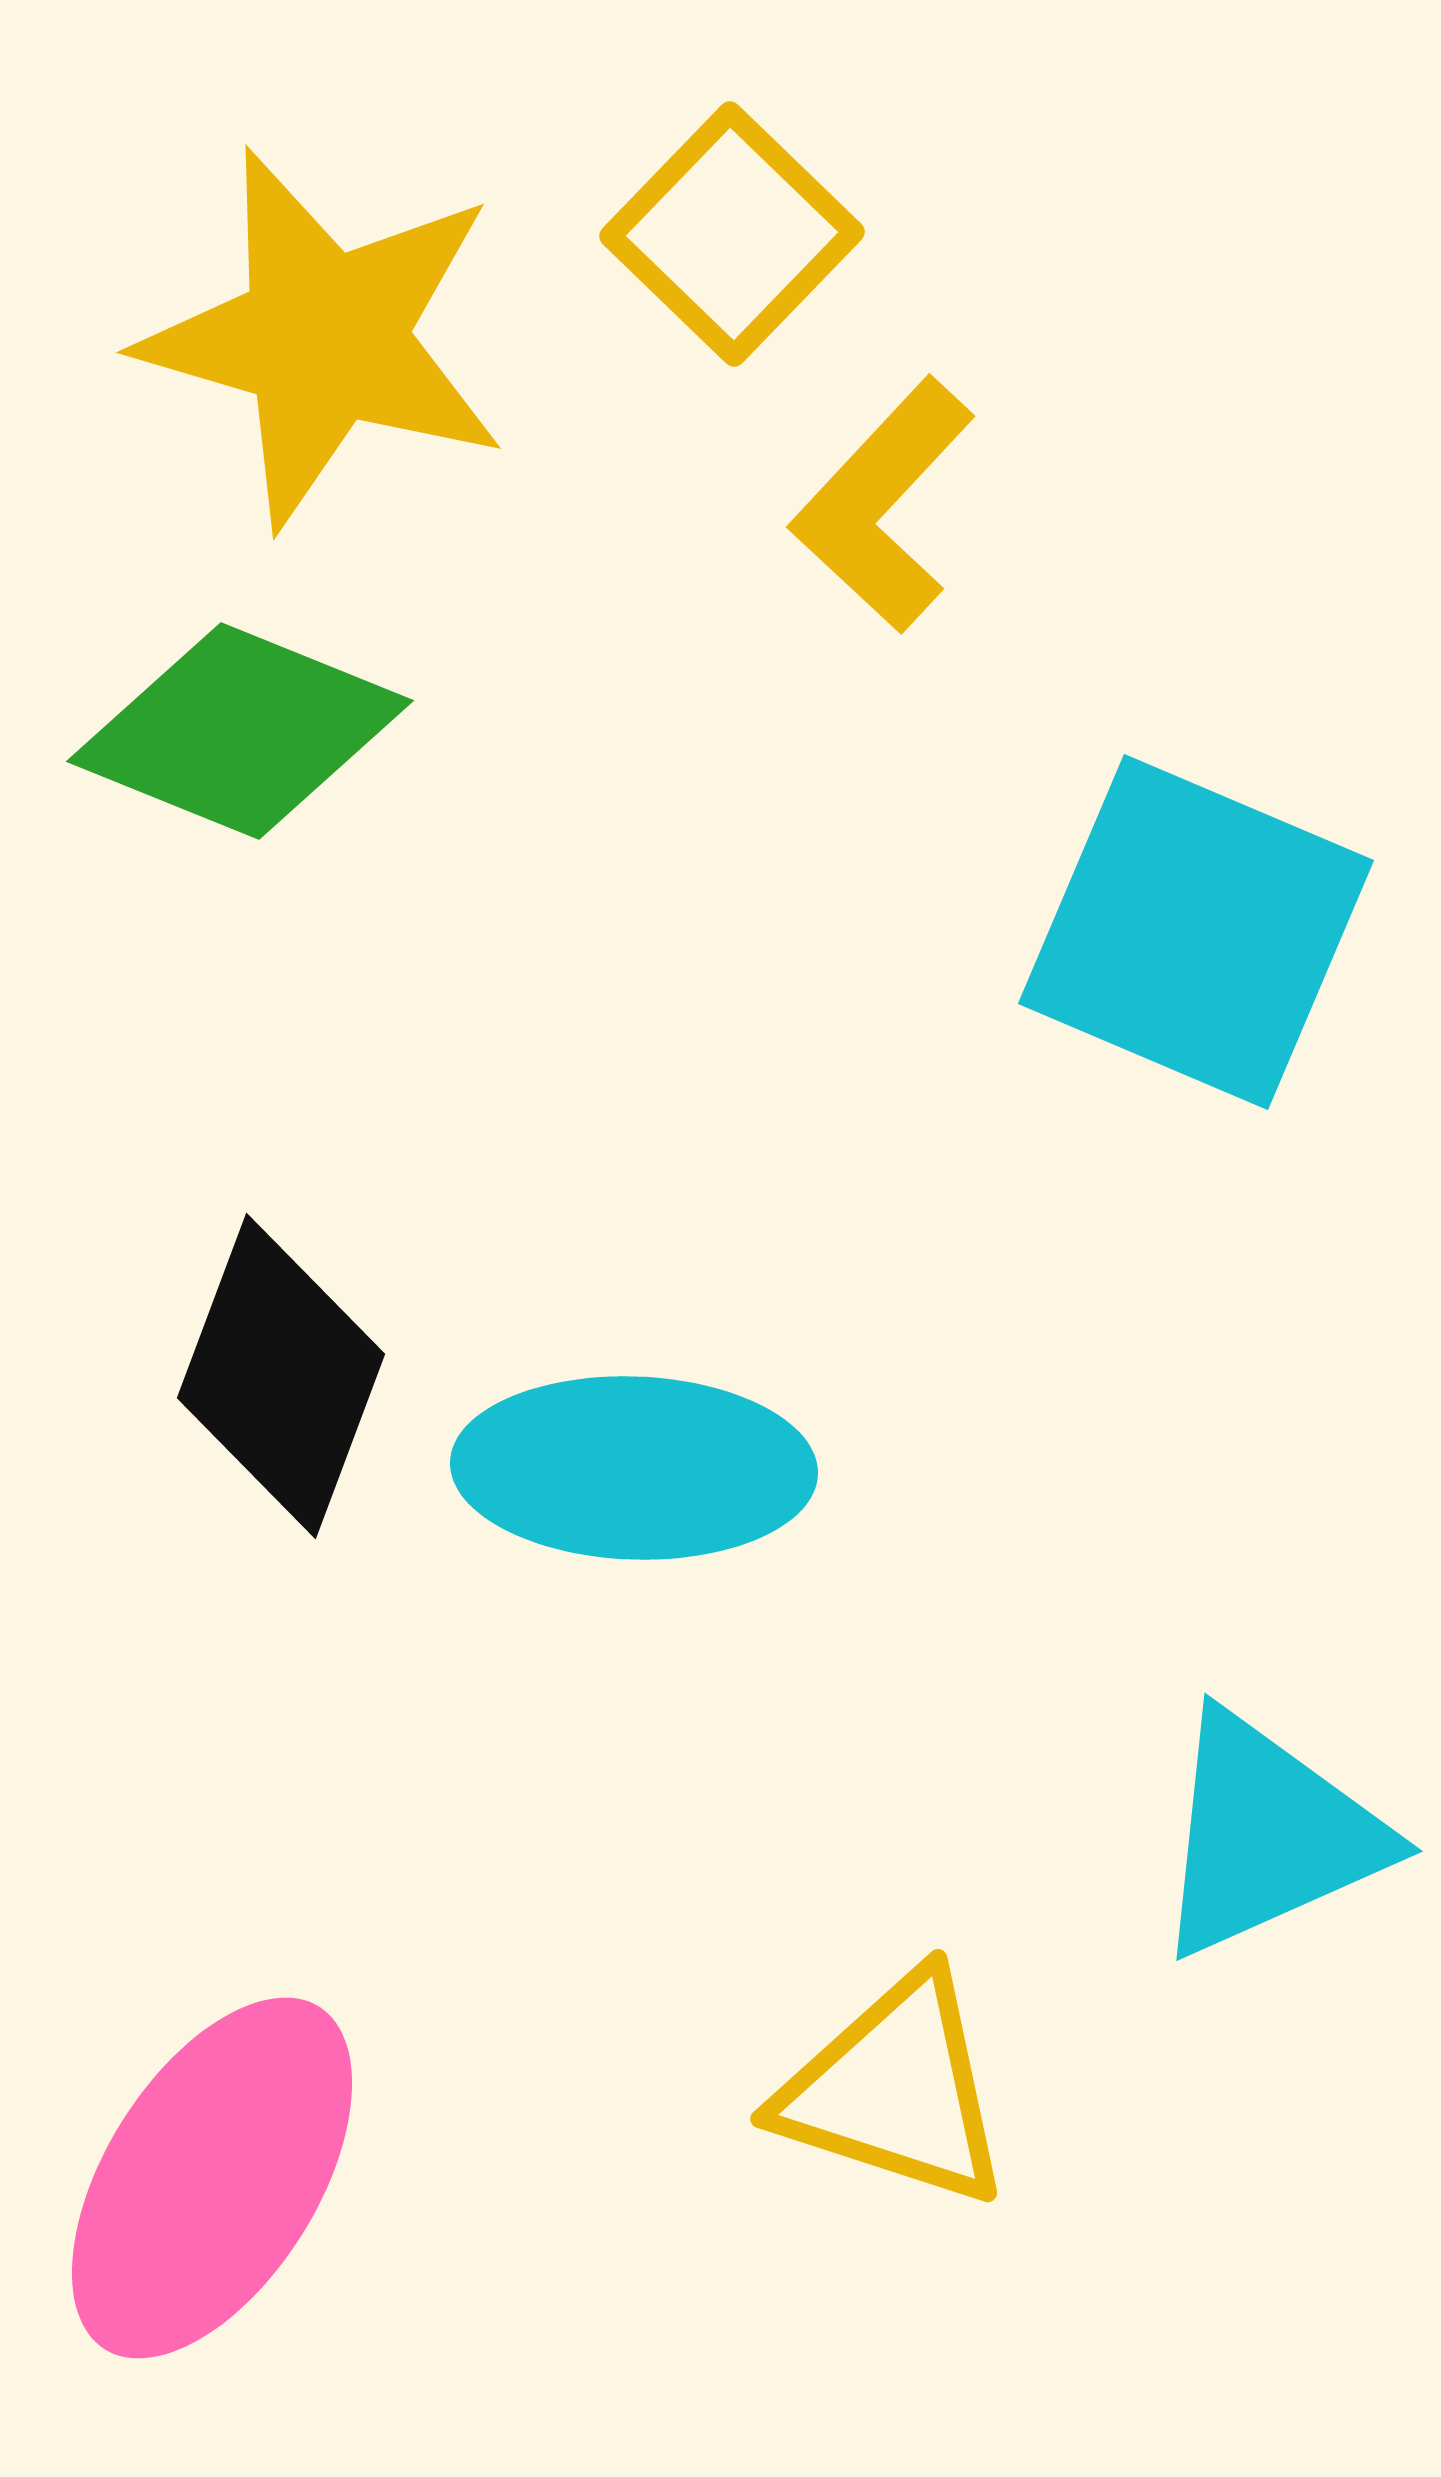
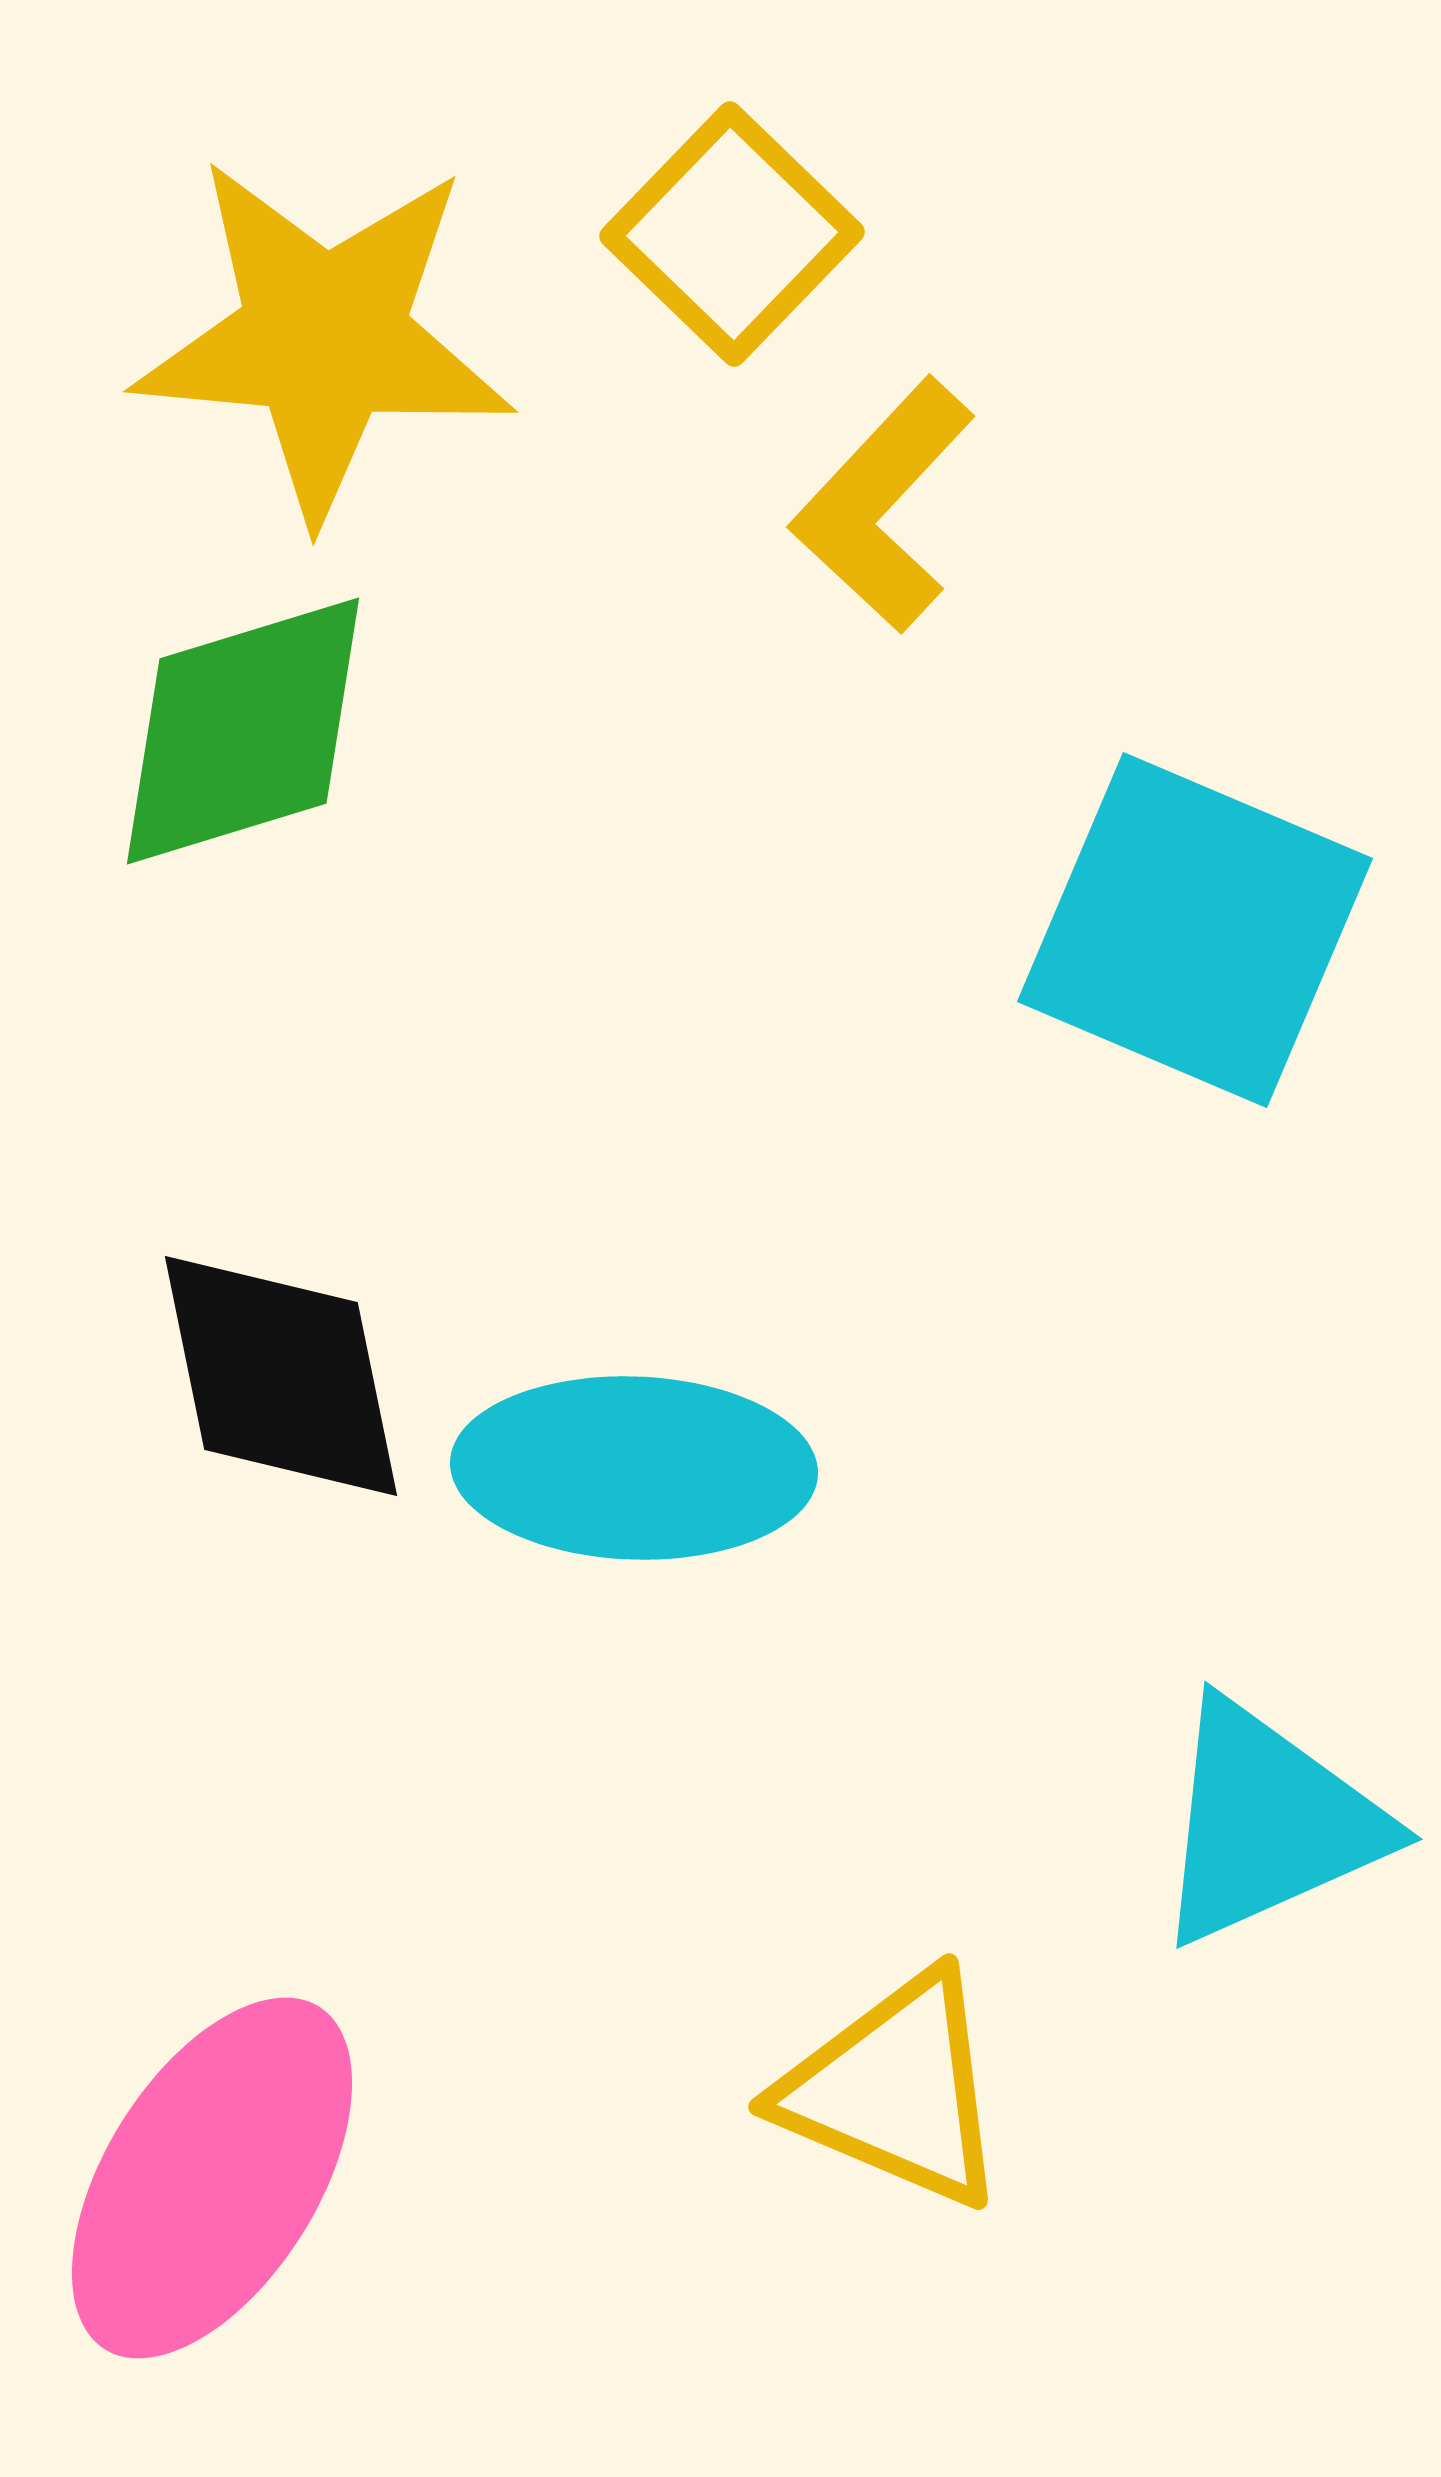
yellow star: rotated 11 degrees counterclockwise
green diamond: moved 3 px right; rotated 39 degrees counterclockwise
cyan square: moved 1 px left, 2 px up
black diamond: rotated 32 degrees counterclockwise
cyan triangle: moved 12 px up
yellow triangle: rotated 5 degrees clockwise
